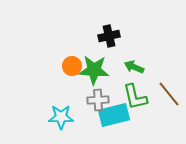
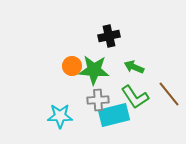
green L-shape: rotated 20 degrees counterclockwise
cyan star: moved 1 px left, 1 px up
